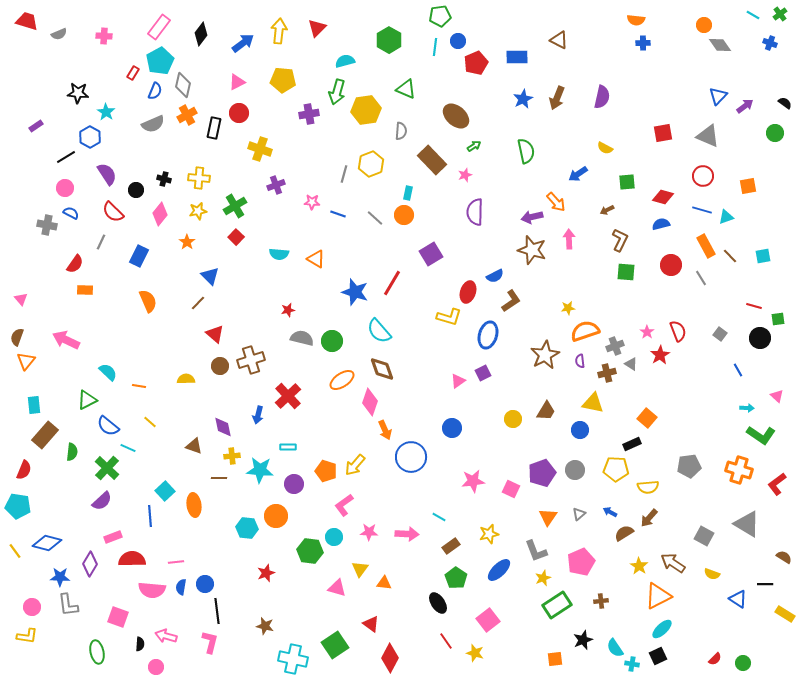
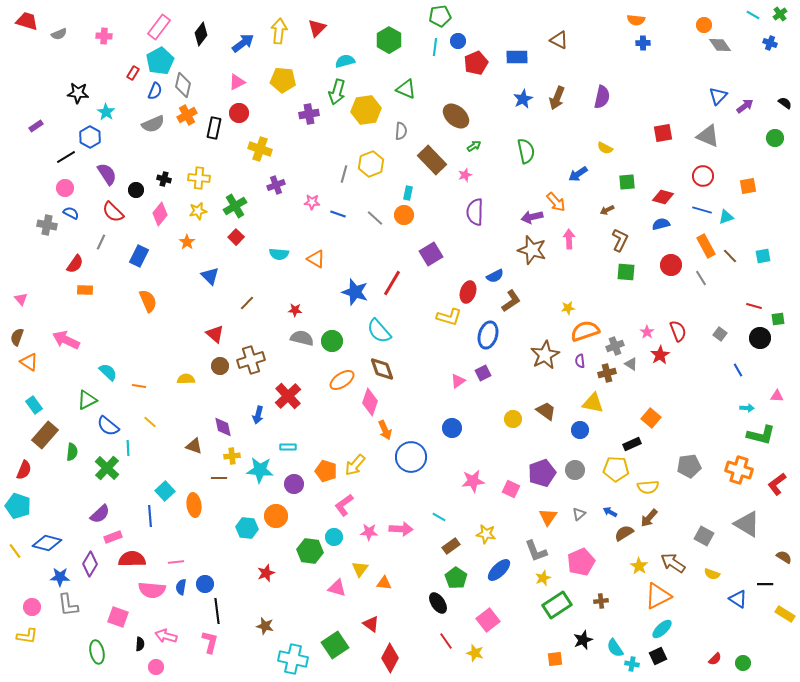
green circle at (775, 133): moved 5 px down
brown line at (198, 303): moved 49 px right
red star at (288, 310): moved 7 px right; rotated 16 degrees clockwise
orange triangle at (26, 361): moved 3 px right, 1 px down; rotated 36 degrees counterclockwise
pink triangle at (777, 396): rotated 40 degrees counterclockwise
cyan rectangle at (34, 405): rotated 30 degrees counterclockwise
brown trapezoid at (546, 411): rotated 85 degrees counterclockwise
orange square at (647, 418): moved 4 px right
green L-shape at (761, 435): rotated 20 degrees counterclockwise
cyan line at (128, 448): rotated 63 degrees clockwise
purple semicircle at (102, 501): moved 2 px left, 13 px down
cyan pentagon at (18, 506): rotated 10 degrees clockwise
pink arrow at (407, 534): moved 6 px left, 5 px up
yellow star at (489, 534): moved 3 px left; rotated 24 degrees clockwise
